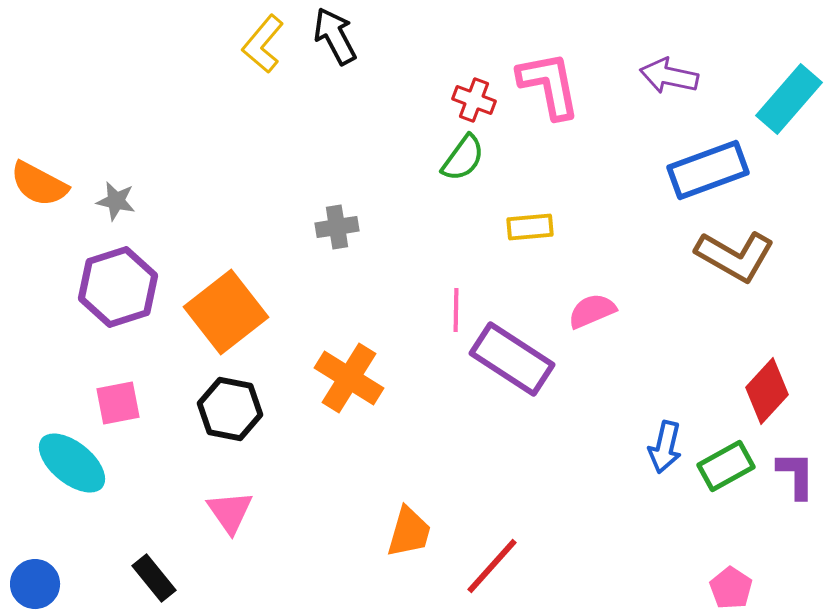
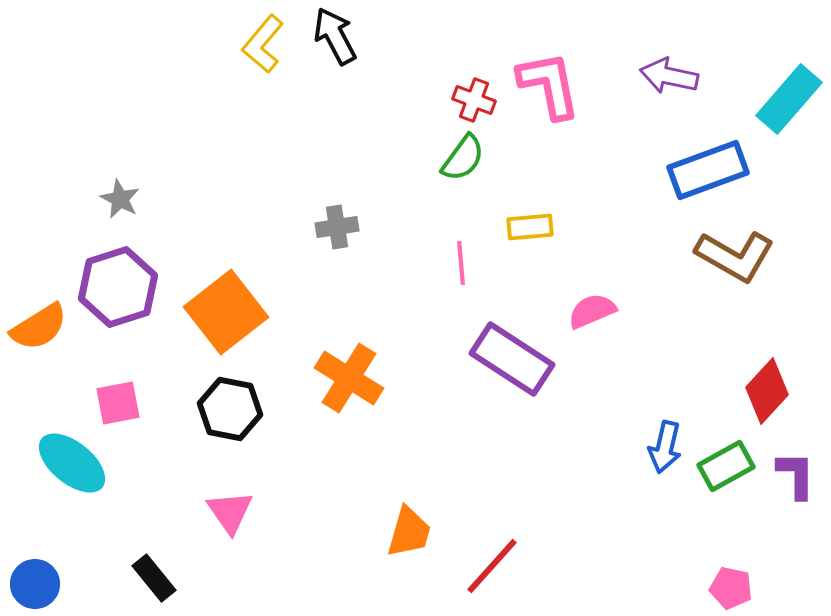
orange semicircle: moved 143 px down; rotated 60 degrees counterclockwise
gray star: moved 4 px right, 2 px up; rotated 15 degrees clockwise
pink line: moved 5 px right, 47 px up; rotated 6 degrees counterclockwise
pink pentagon: rotated 21 degrees counterclockwise
